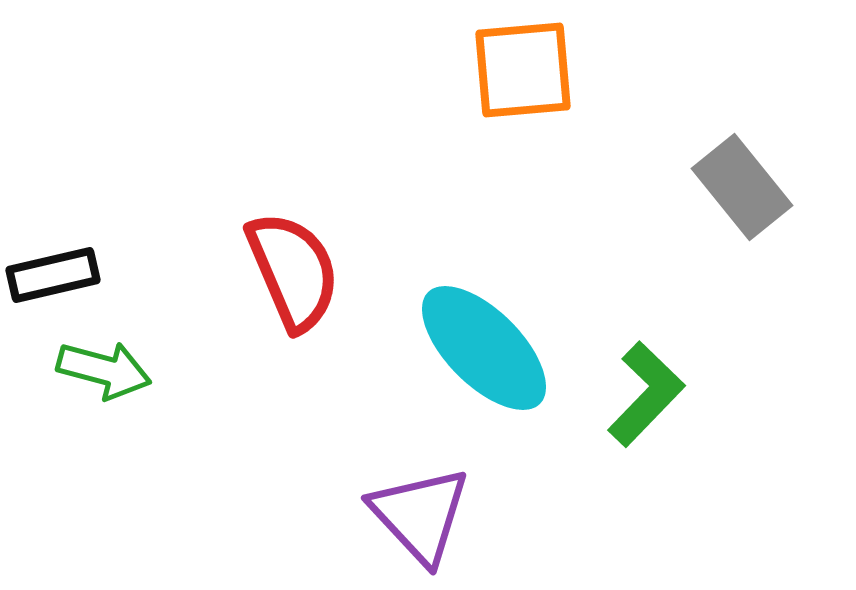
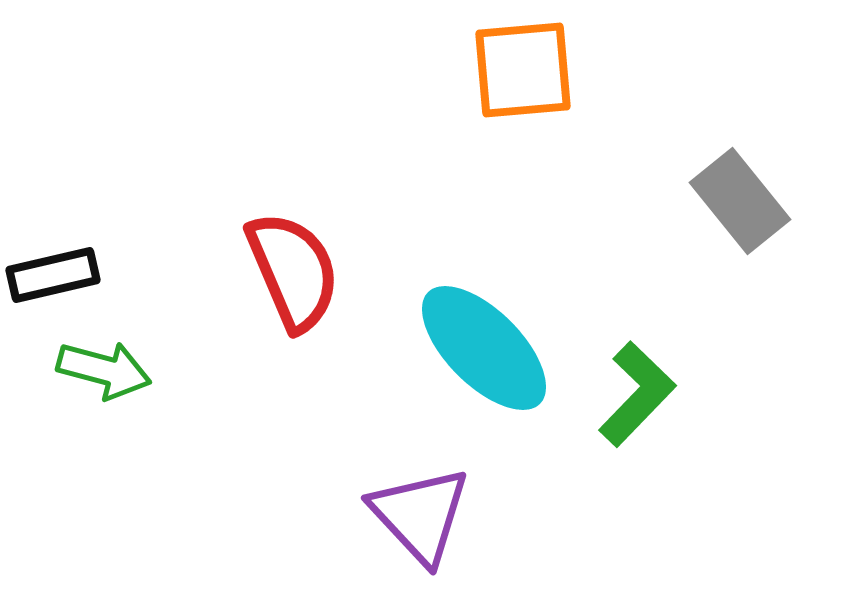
gray rectangle: moved 2 px left, 14 px down
green L-shape: moved 9 px left
